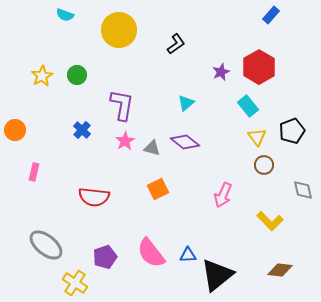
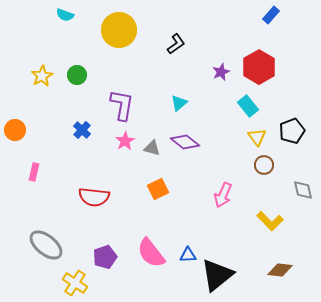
cyan triangle: moved 7 px left
